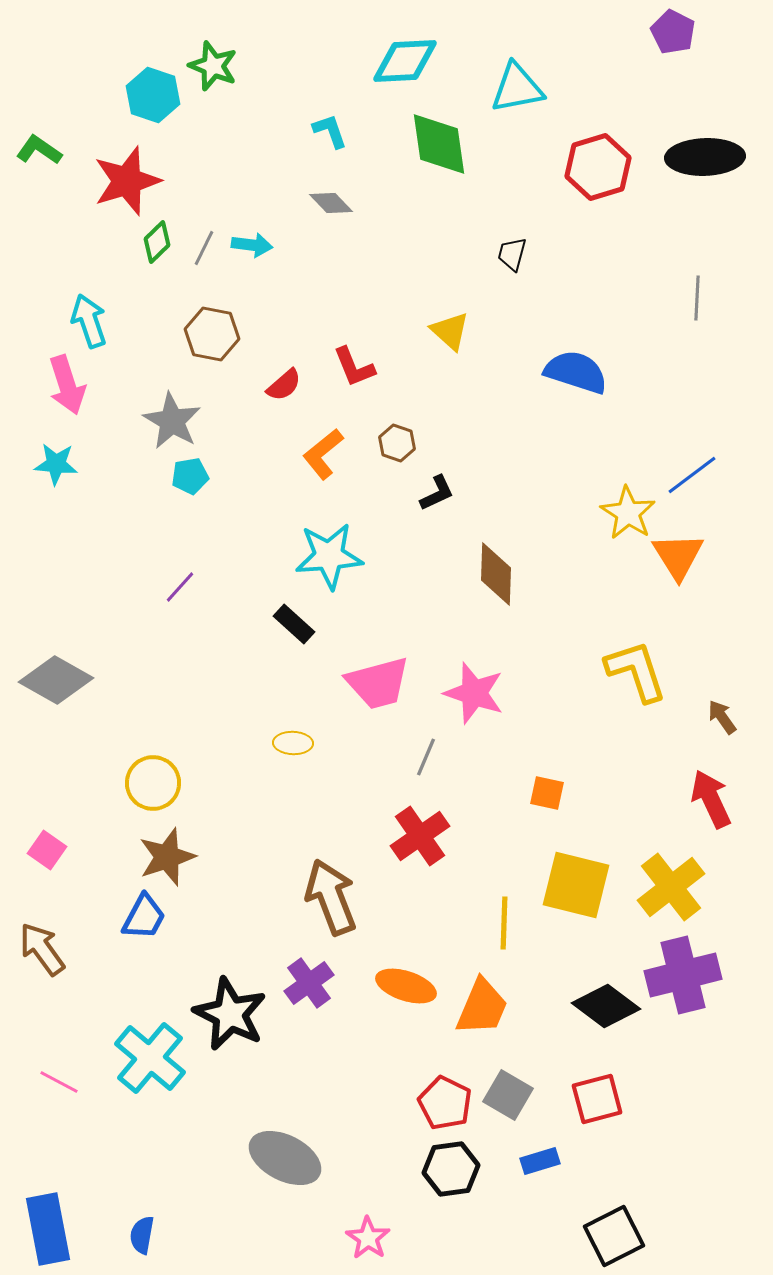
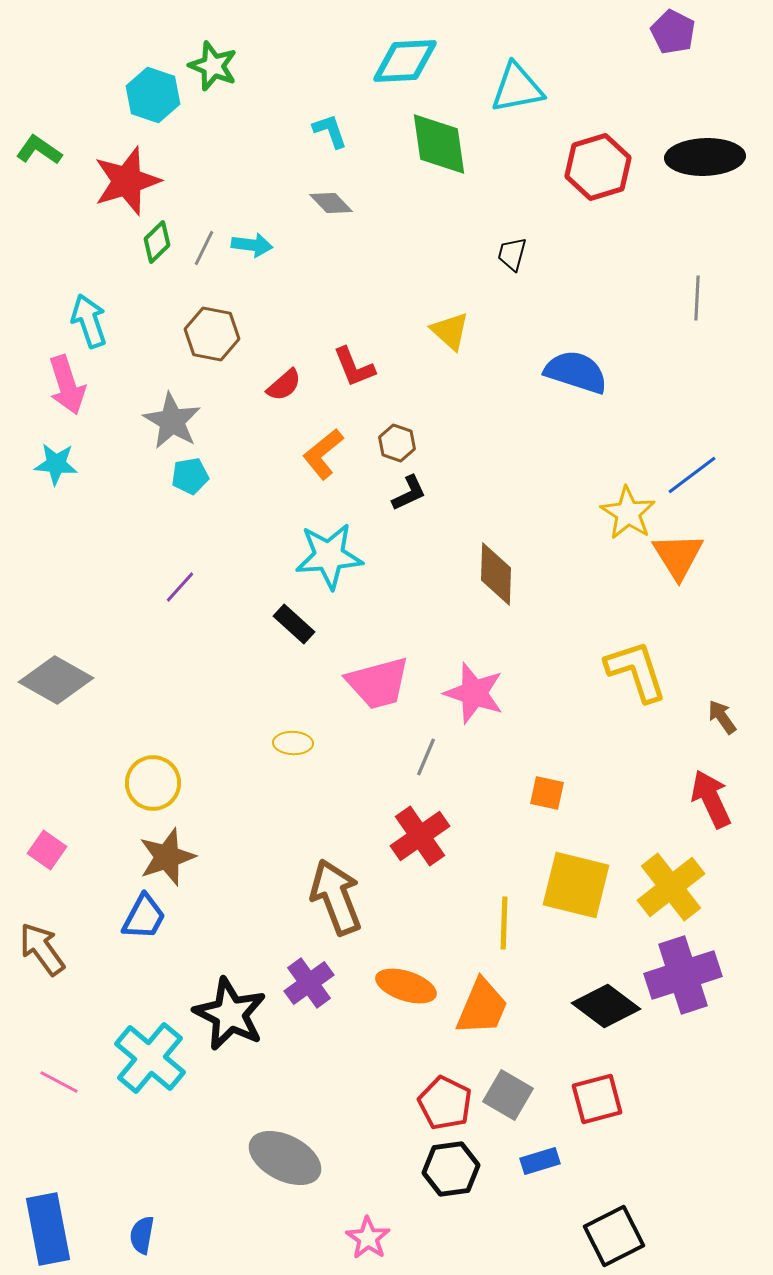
black L-shape at (437, 493): moved 28 px left
brown arrow at (331, 897): moved 5 px right
purple cross at (683, 975): rotated 4 degrees counterclockwise
